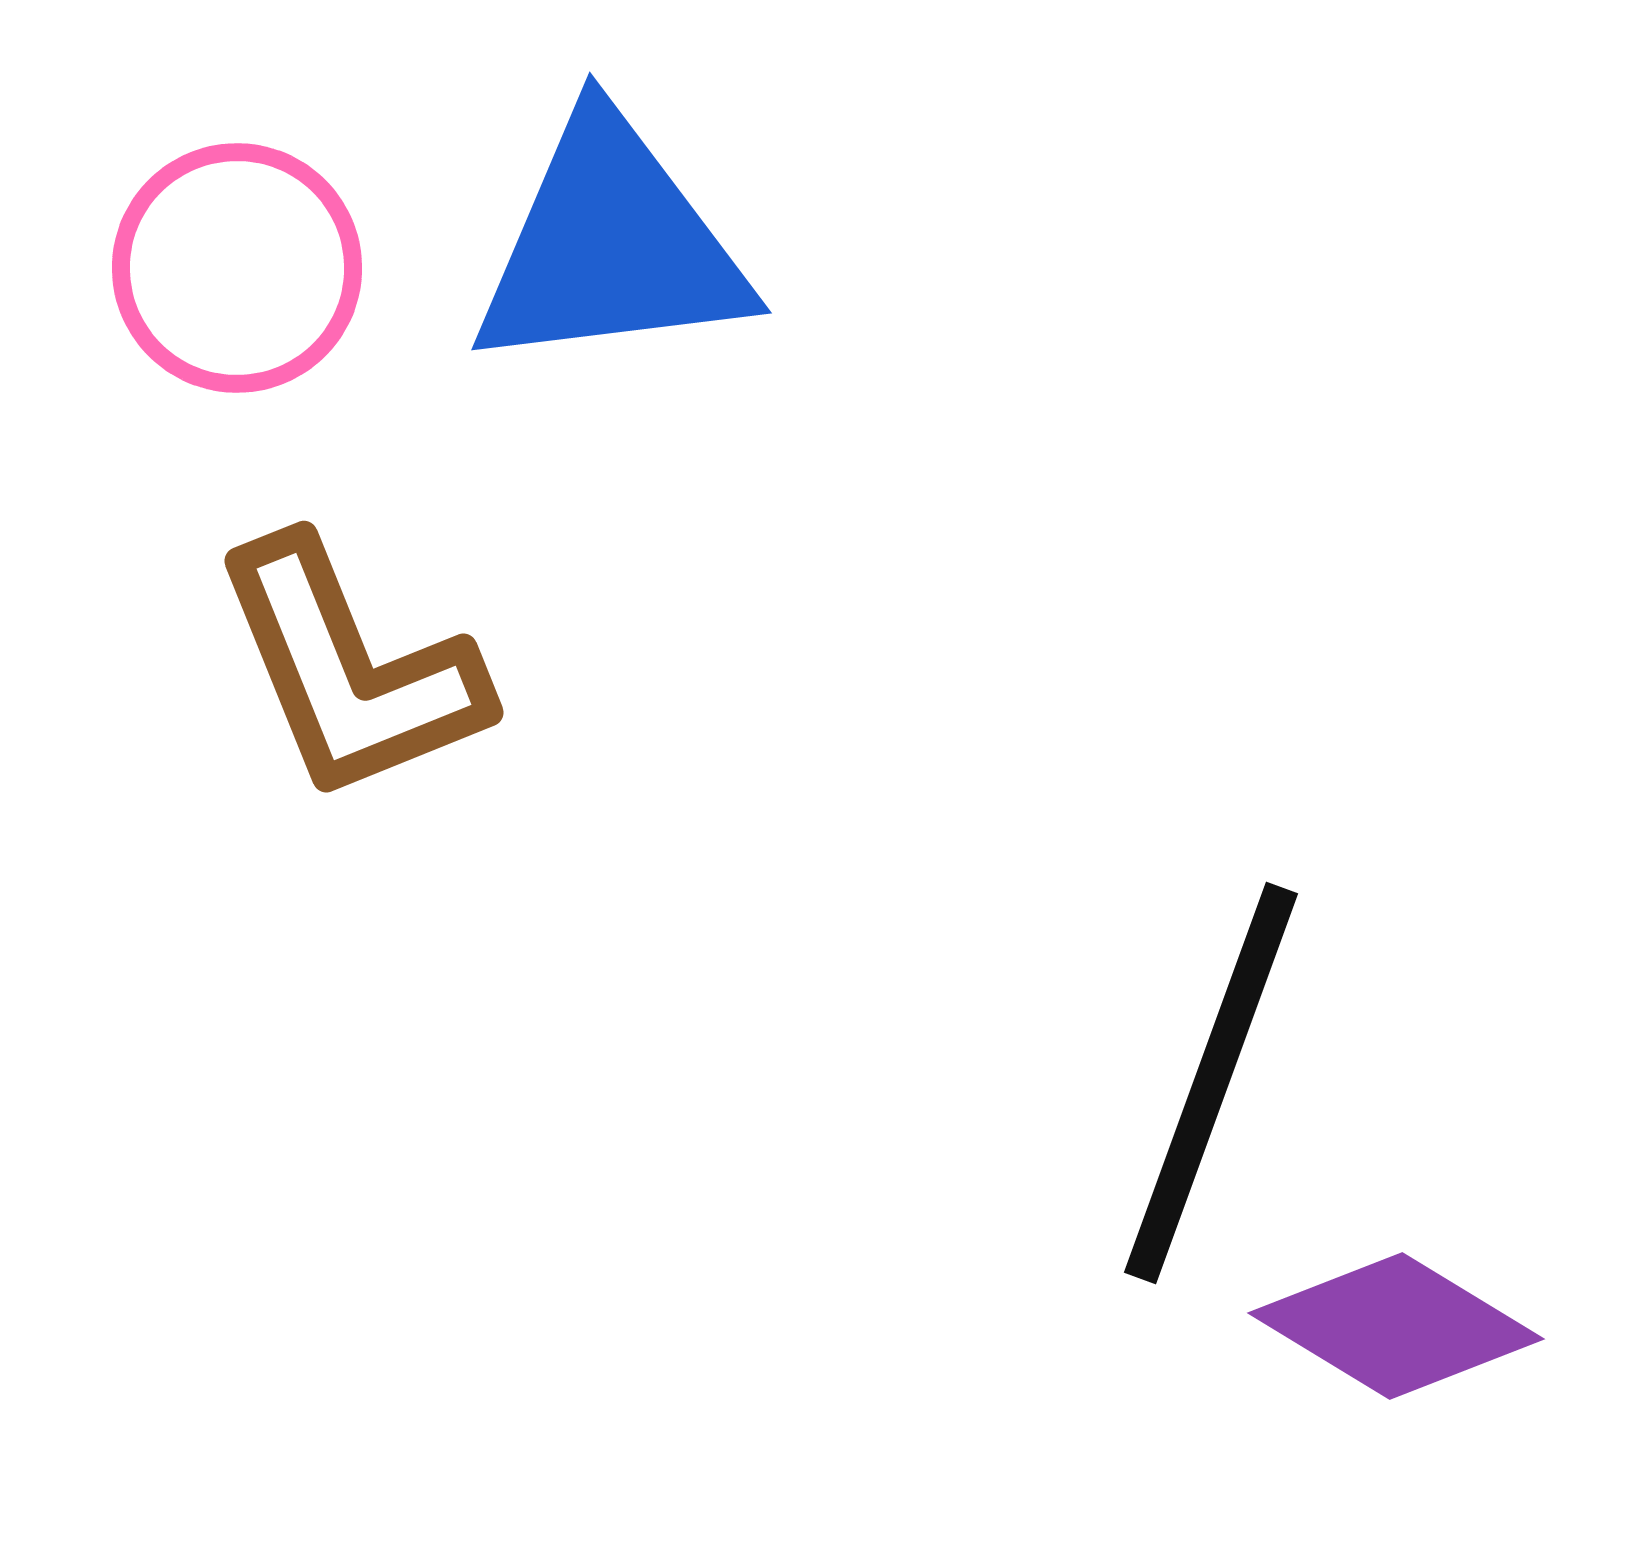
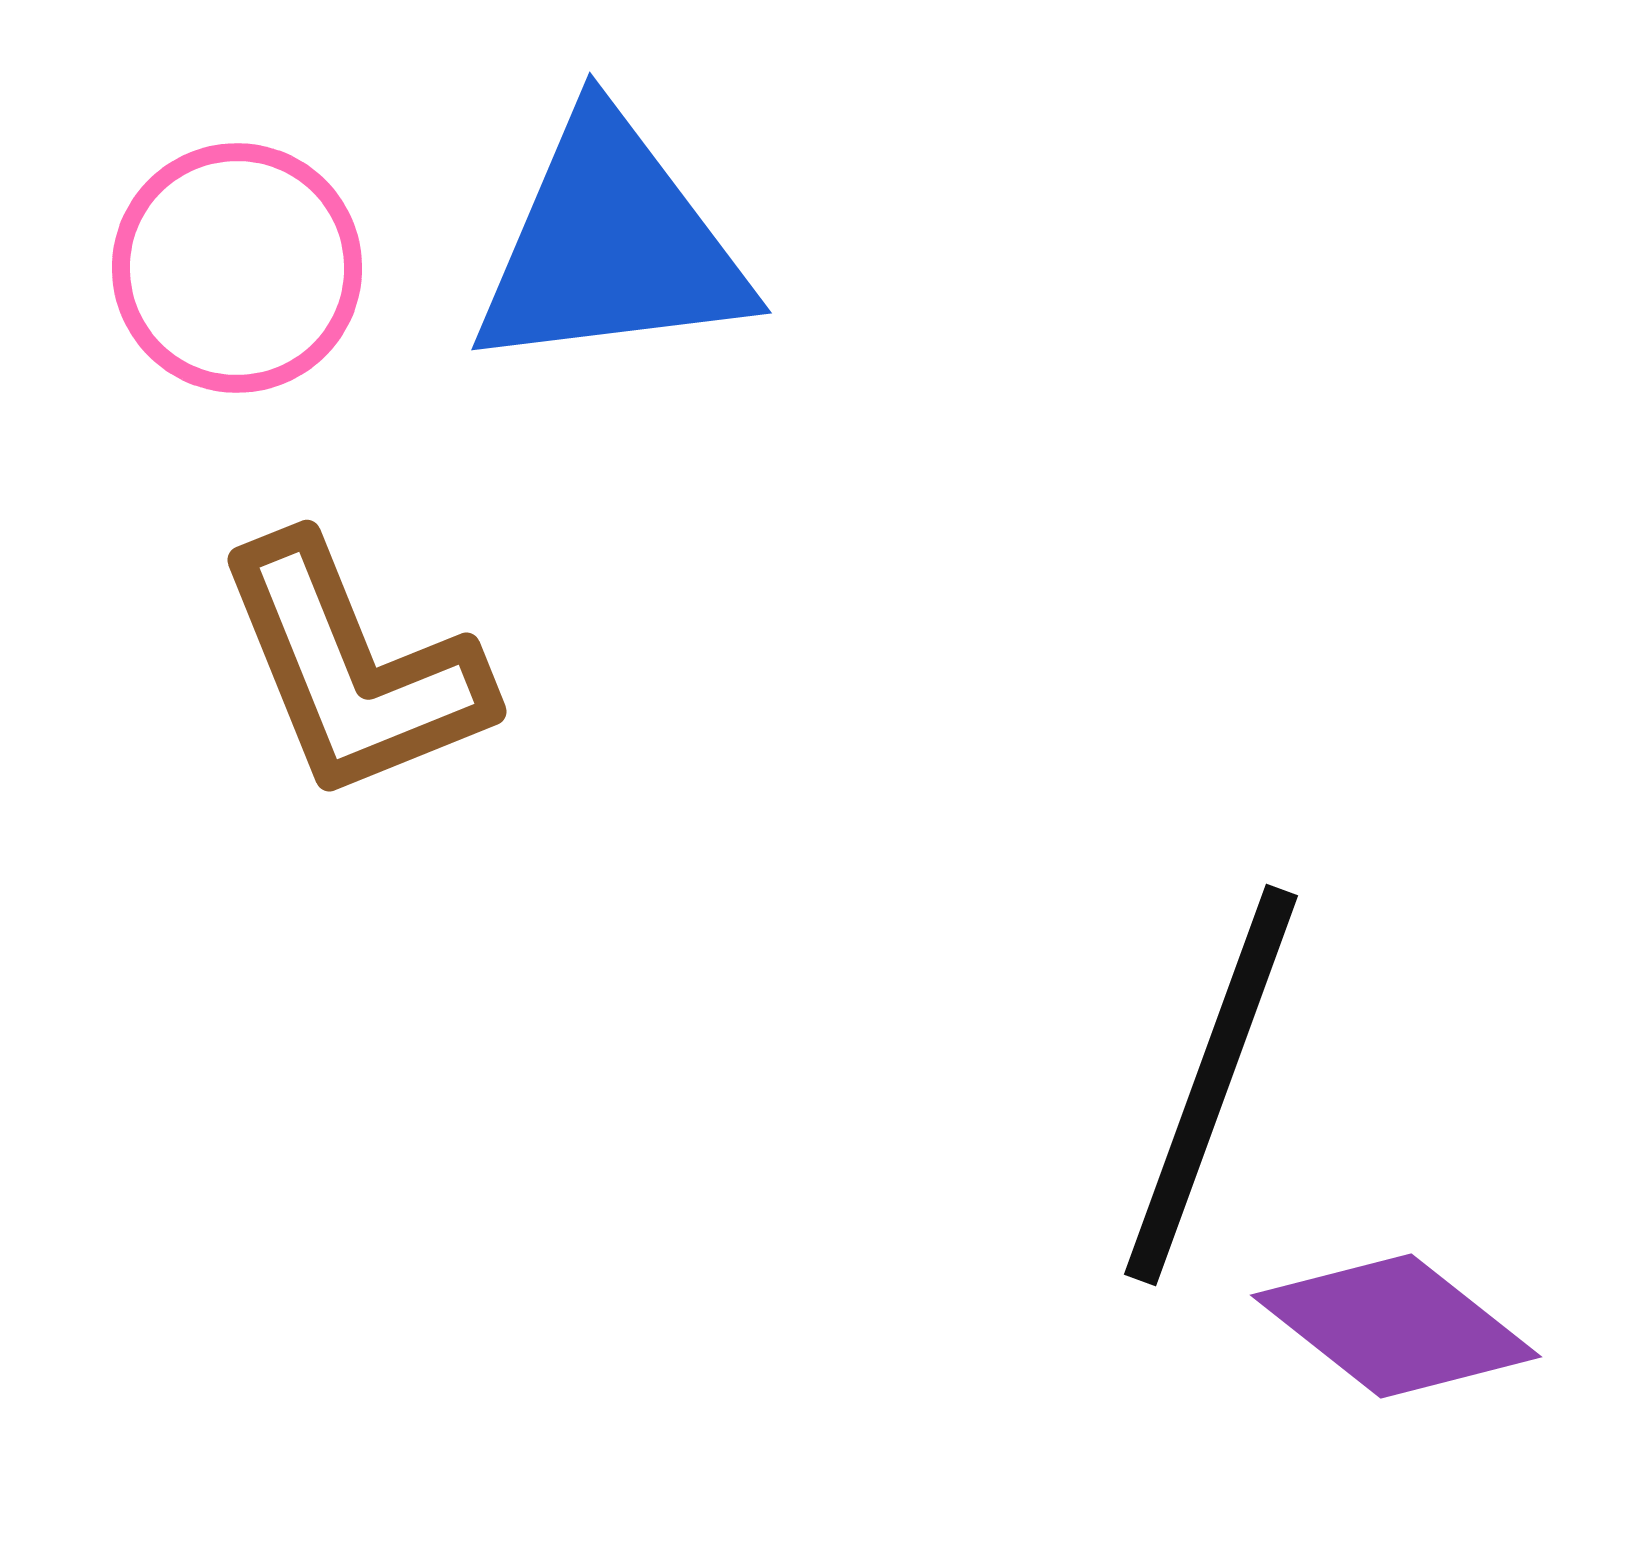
brown L-shape: moved 3 px right, 1 px up
black line: moved 2 px down
purple diamond: rotated 7 degrees clockwise
